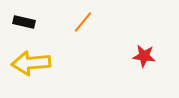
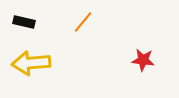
red star: moved 1 px left, 4 px down
